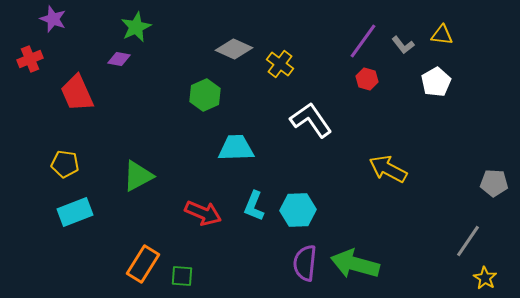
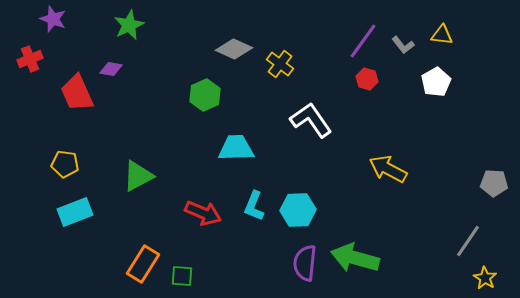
green star: moved 7 px left, 2 px up
purple diamond: moved 8 px left, 10 px down
green arrow: moved 6 px up
